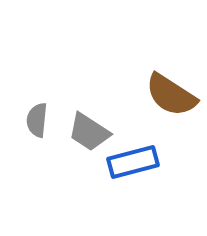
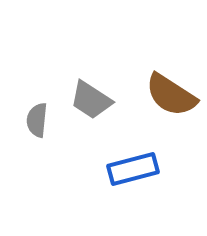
gray trapezoid: moved 2 px right, 32 px up
blue rectangle: moved 7 px down
